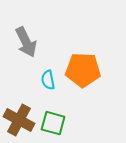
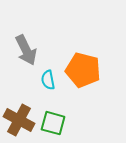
gray arrow: moved 8 px down
orange pentagon: rotated 12 degrees clockwise
